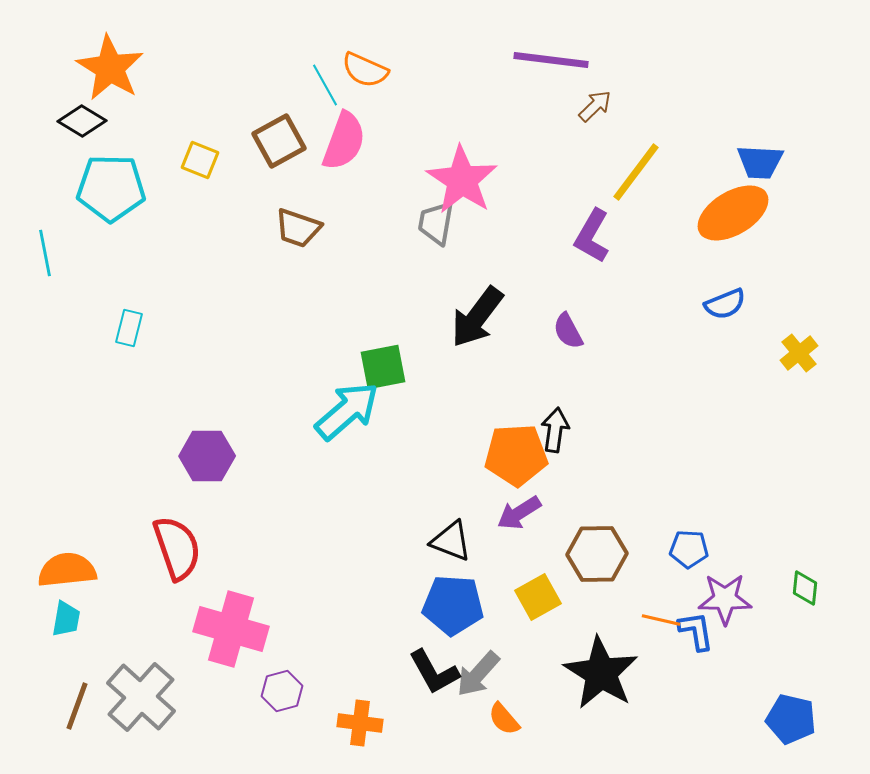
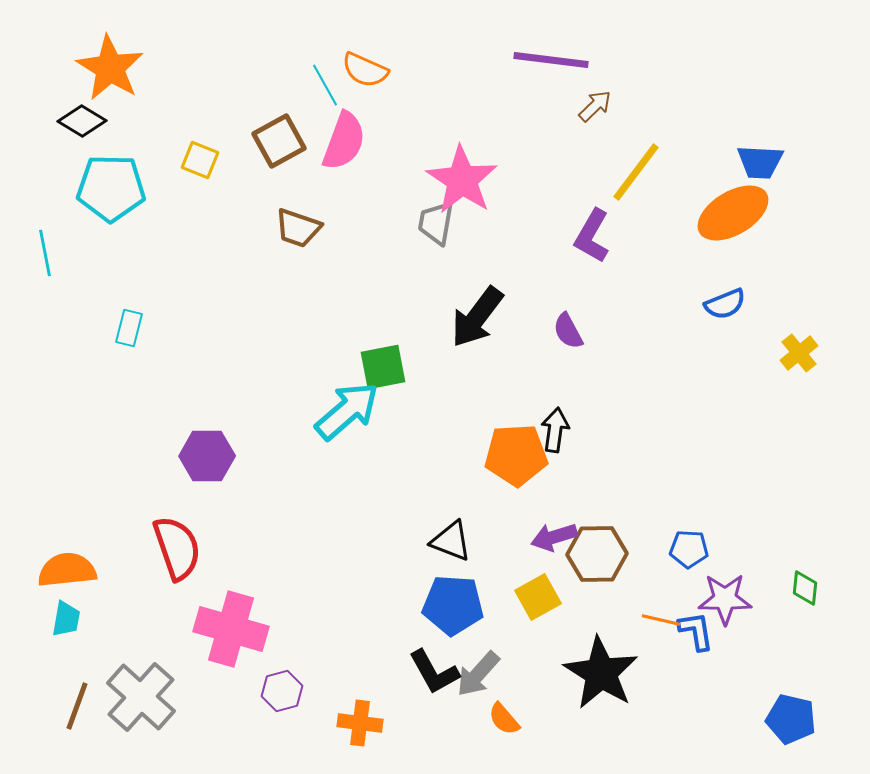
purple arrow at (519, 513): moved 35 px right, 24 px down; rotated 15 degrees clockwise
